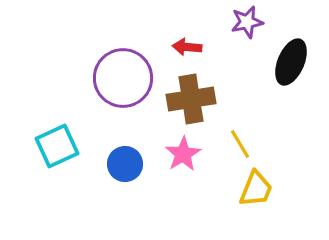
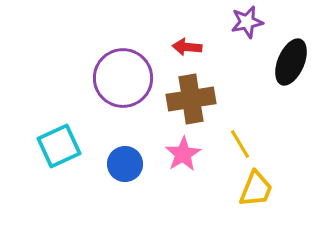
cyan square: moved 2 px right
